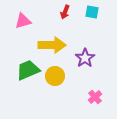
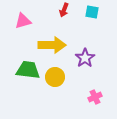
red arrow: moved 1 px left, 2 px up
green trapezoid: rotated 30 degrees clockwise
yellow circle: moved 1 px down
pink cross: rotated 16 degrees clockwise
